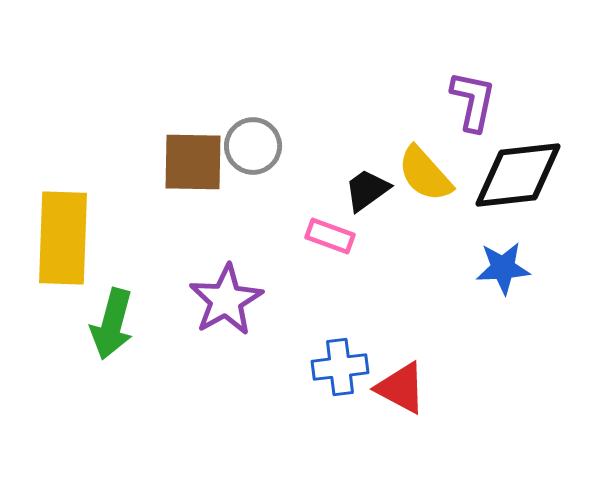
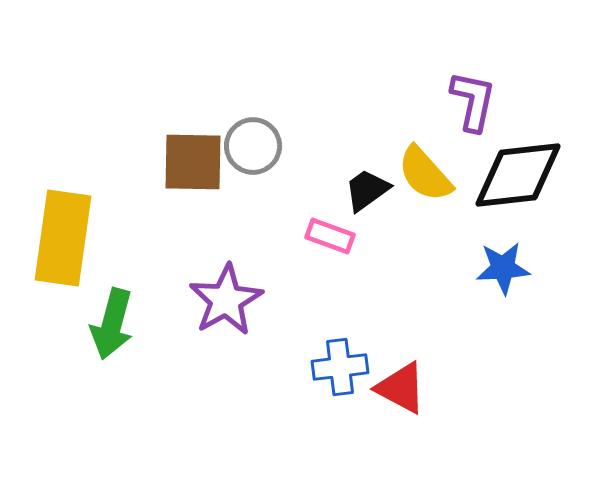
yellow rectangle: rotated 6 degrees clockwise
